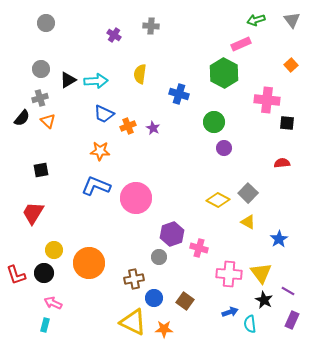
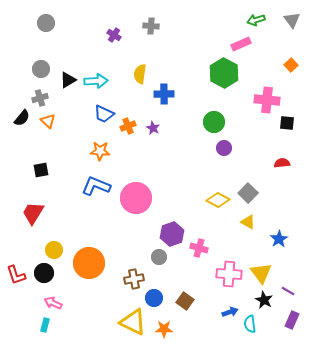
blue cross at (179, 94): moved 15 px left; rotated 18 degrees counterclockwise
